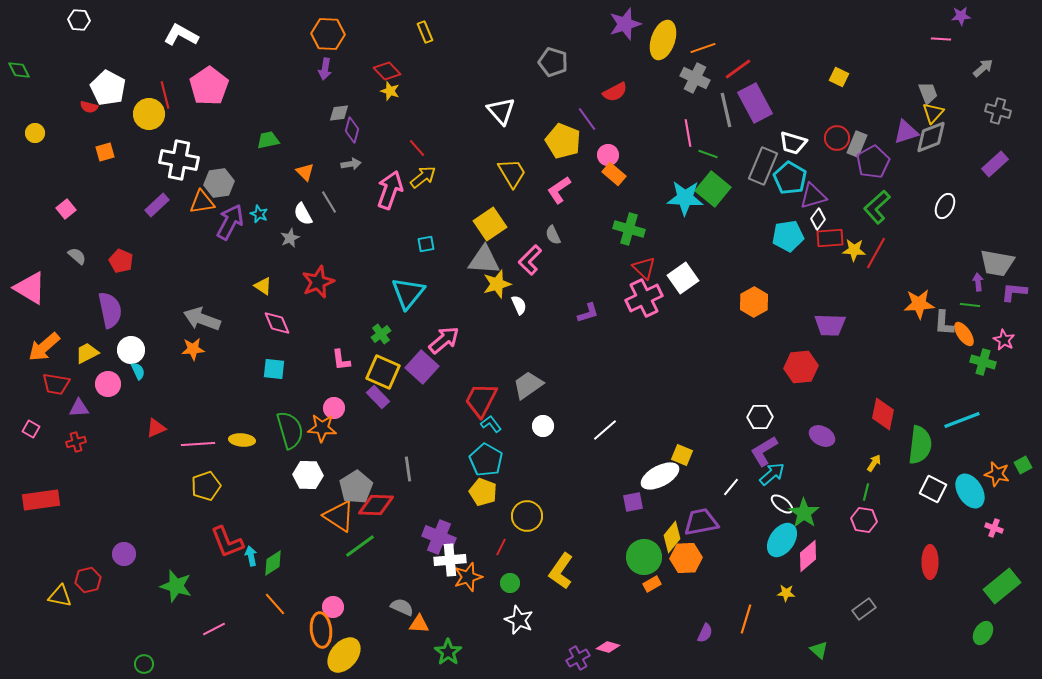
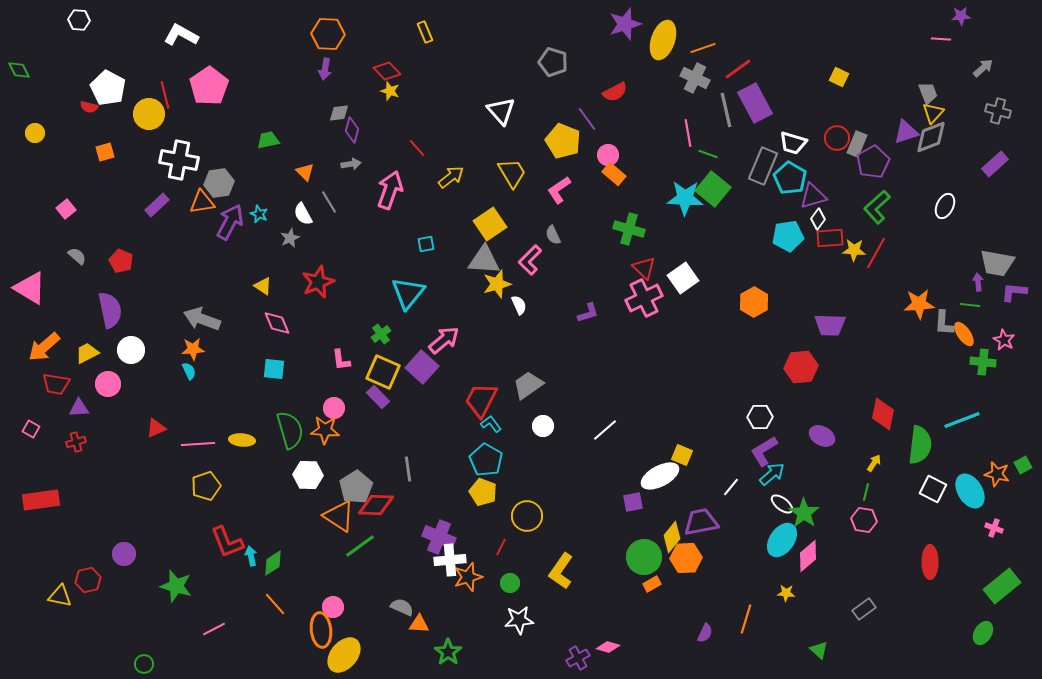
yellow arrow at (423, 177): moved 28 px right
green cross at (983, 362): rotated 10 degrees counterclockwise
cyan semicircle at (138, 371): moved 51 px right
orange star at (322, 428): moved 3 px right, 2 px down
white star at (519, 620): rotated 28 degrees counterclockwise
